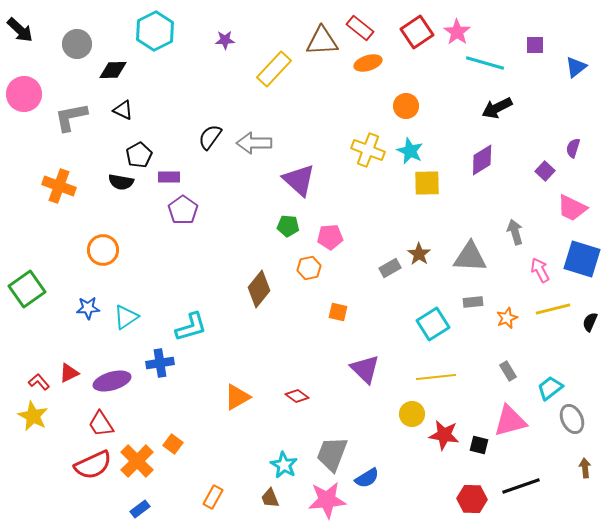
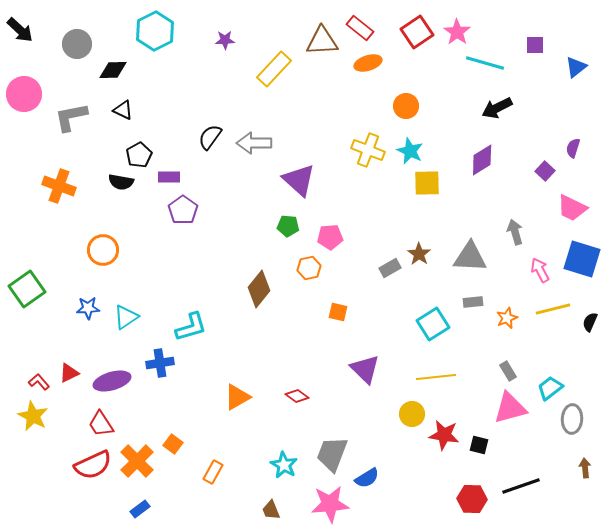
gray ellipse at (572, 419): rotated 28 degrees clockwise
pink triangle at (510, 421): moved 13 px up
orange rectangle at (213, 497): moved 25 px up
brown trapezoid at (270, 498): moved 1 px right, 12 px down
pink star at (327, 500): moved 3 px right, 4 px down
